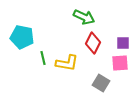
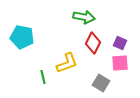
green arrow: rotated 15 degrees counterclockwise
purple square: moved 3 px left; rotated 24 degrees clockwise
green line: moved 19 px down
yellow L-shape: rotated 30 degrees counterclockwise
